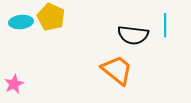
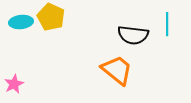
cyan line: moved 2 px right, 1 px up
